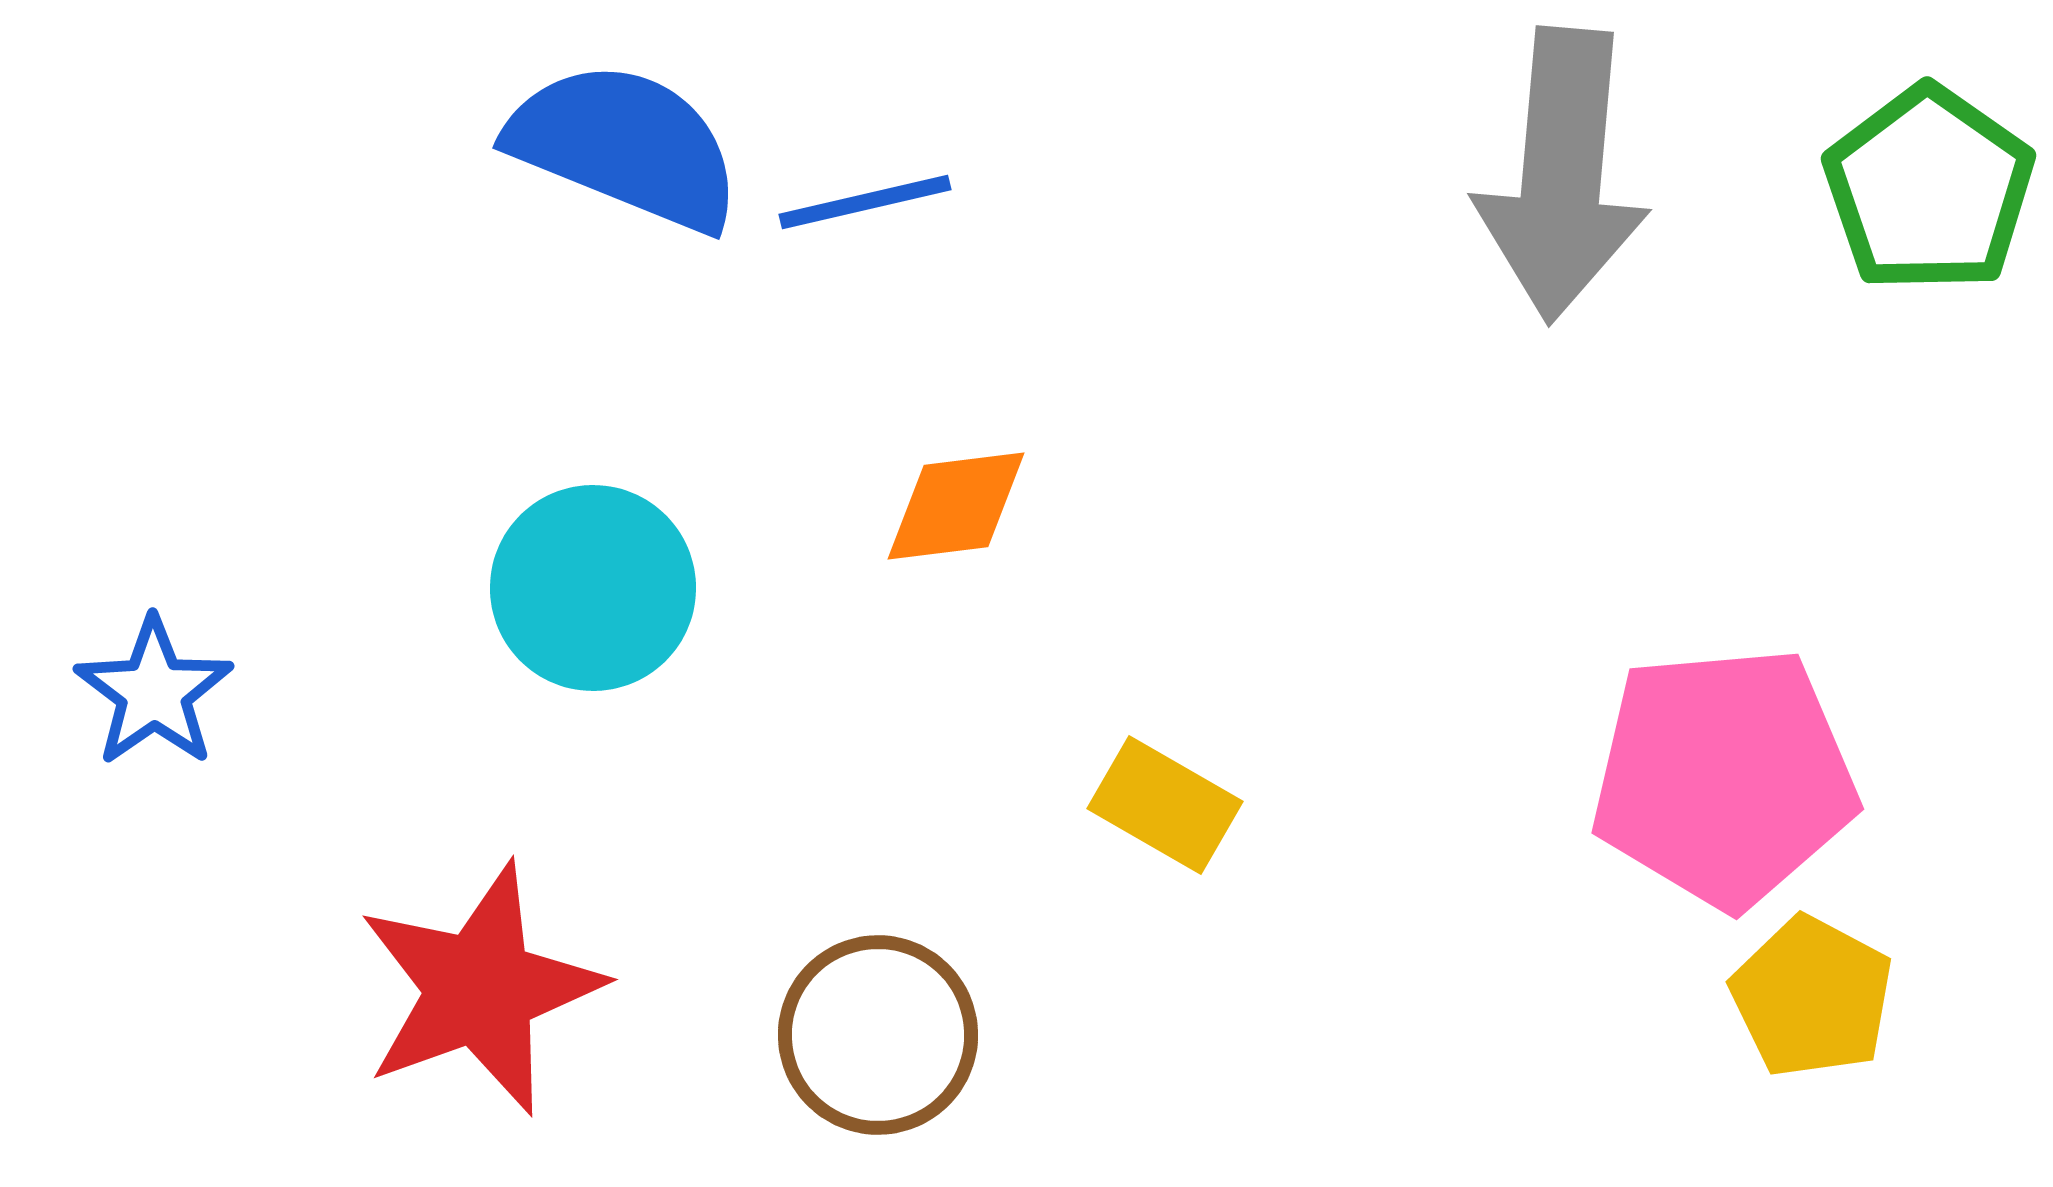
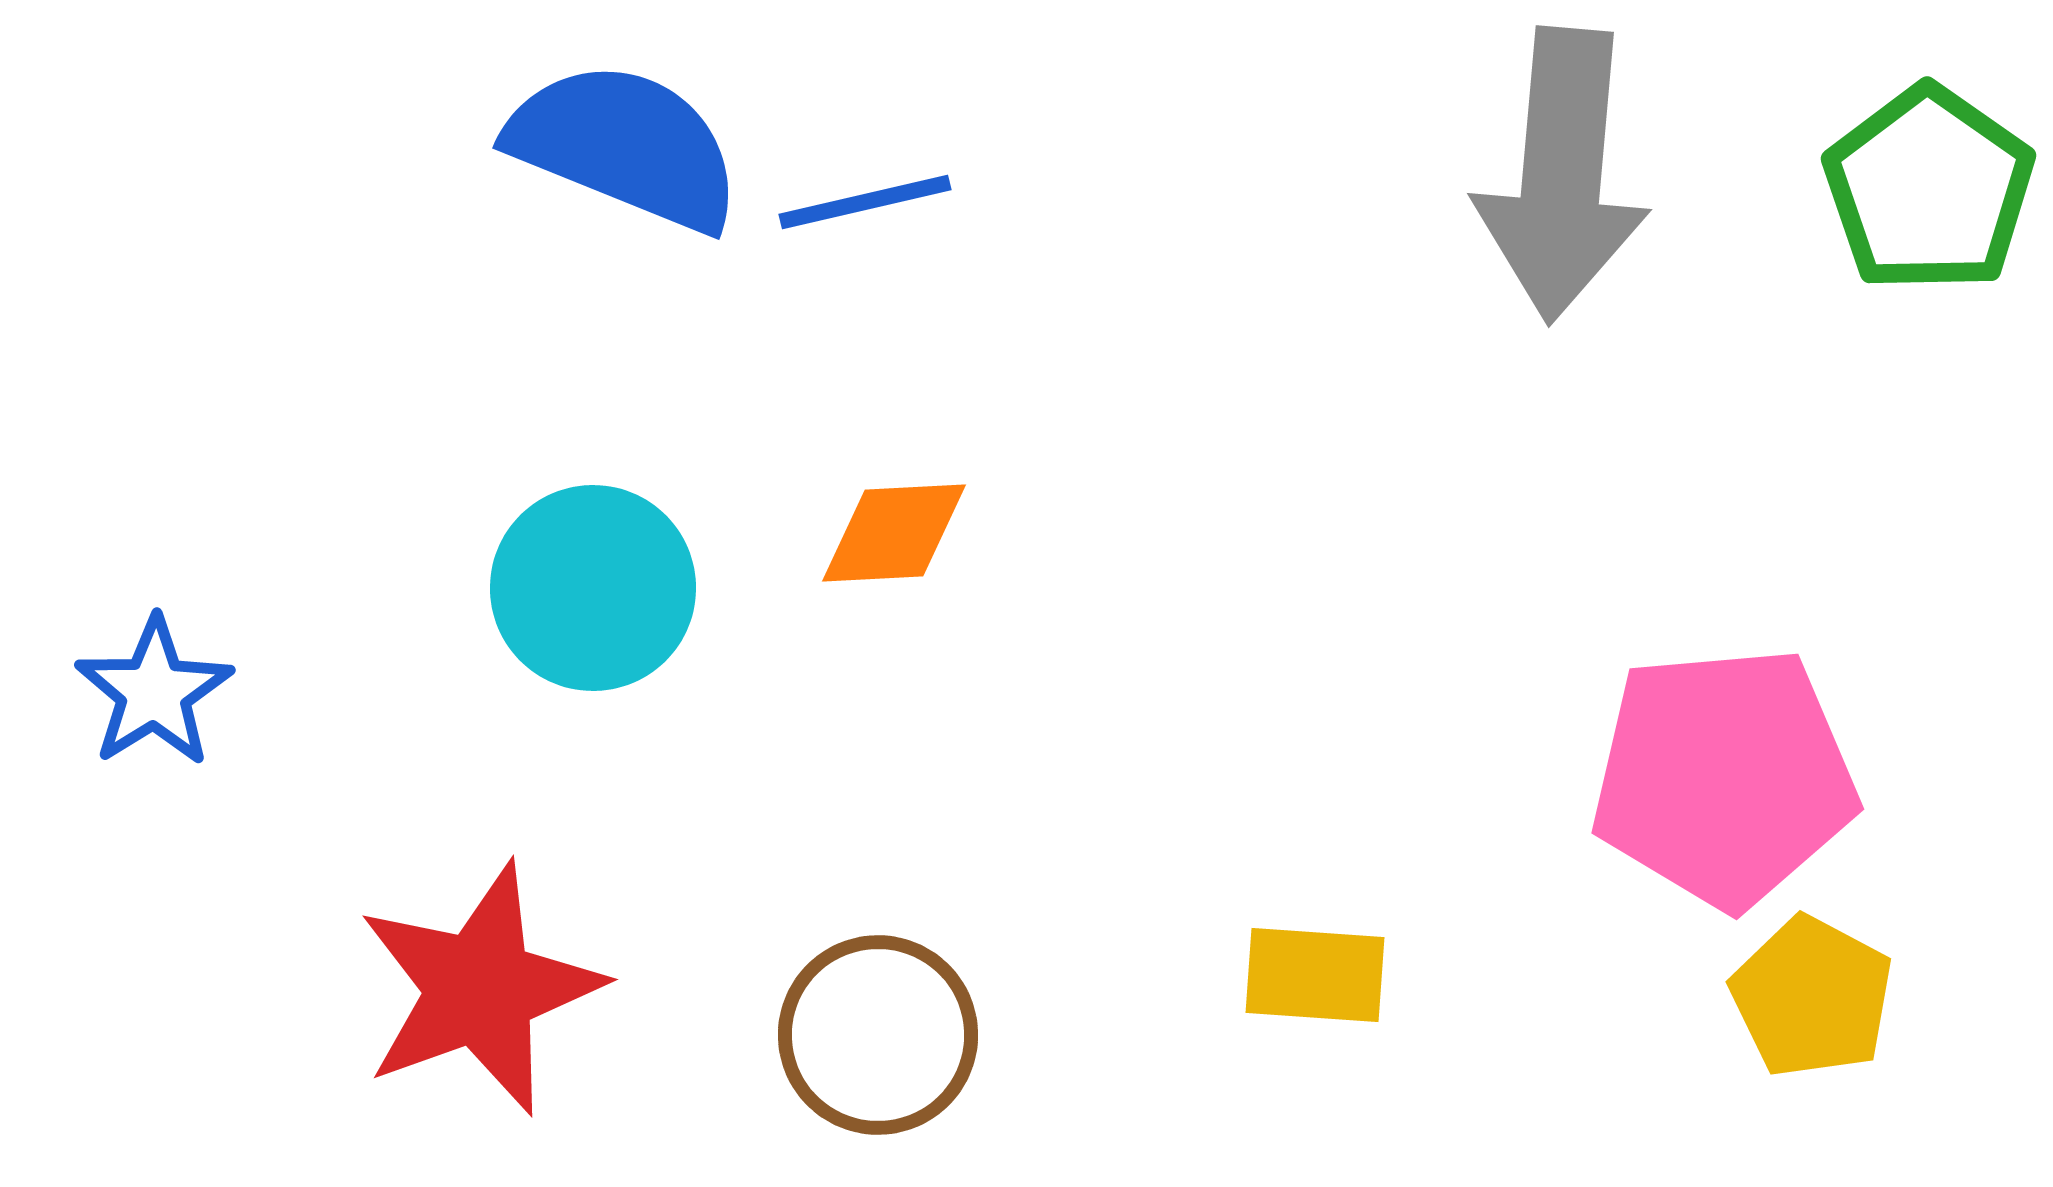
orange diamond: moved 62 px left, 27 px down; rotated 4 degrees clockwise
blue star: rotated 3 degrees clockwise
yellow rectangle: moved 150 px right, 170 px down; rotated 26 degrees counterclockwise
